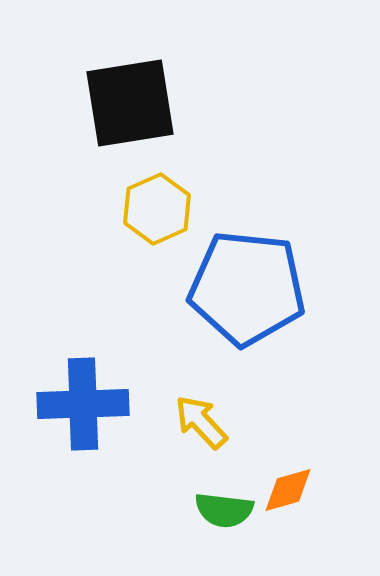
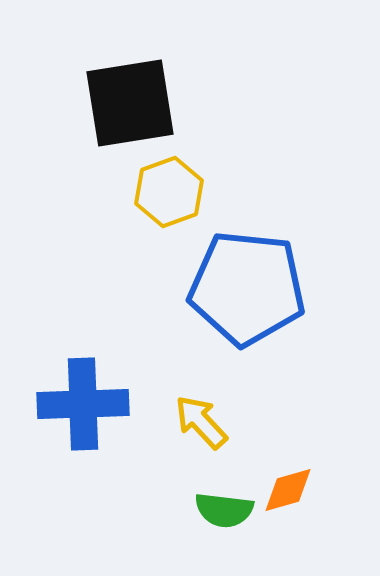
yellow hexagon: moved 12 px right, 17 px up; rotated 4 degrees clockwise
